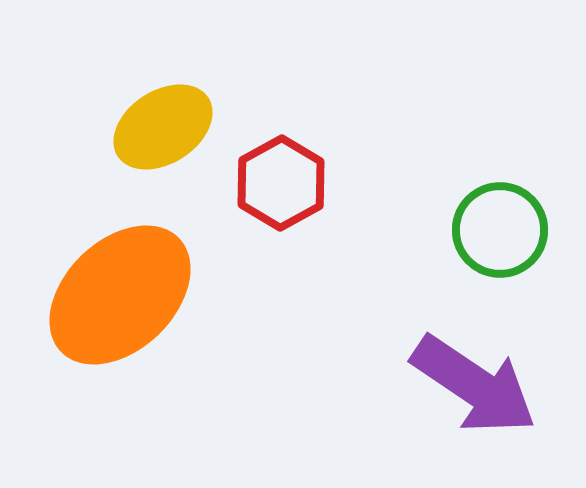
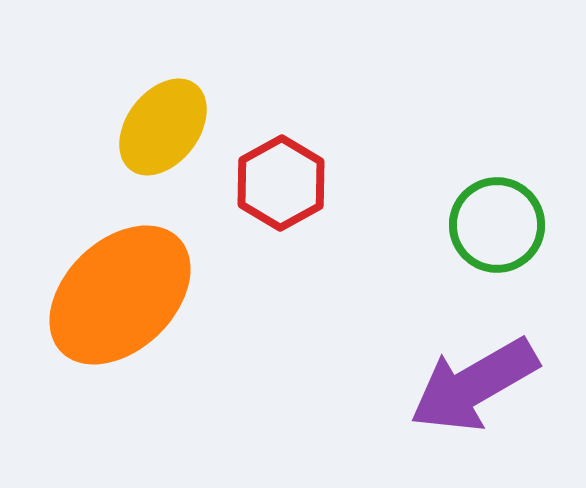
yellow ellipse: rotated 20 degrees counterclockwise
green circle: moved 3 px left, 5 px up
purple arrow: rotated 116 degrees clockwise
